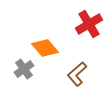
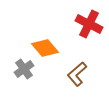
red cross: rotated 32 degrees counterclockwise
